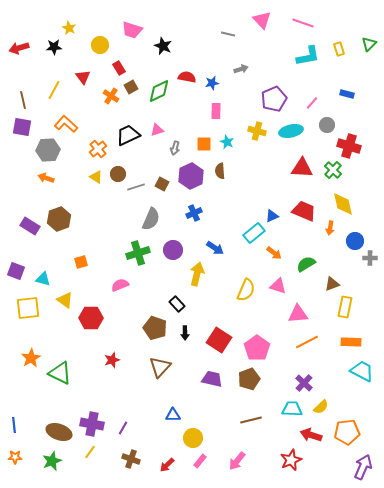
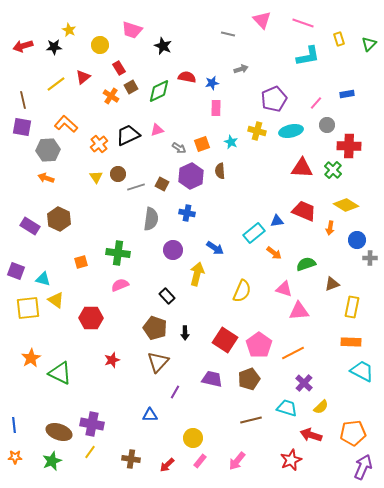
yellow star at (69, 28): moved 2 px down
red arrow at (19, 48): moved 4 px right, 2 px up
yellow rectangle at (339, 49): moved 10 px up
red triangle at (83, 77): rotated 28 degrees clockwise
yellow line at (54, 90): moved 2 px right, 6 px up; rotated 24 degrees clockwise
blue rectangle at (347, 94): rotated 24 degrees counterclockwise
pink line at (312, 103): moved 4 px right
pink rectangle at (216, 111): moved 3 px up
cyan star at (227, 142): moved 4 px right
orange square at (204, 144): moved 2 px left; rotated 21 degrees counterclockwise
red cross at (349, 146): rotated 15 degrees counterclockwise
gray arrow at (175, 148): moved 4 px right; rotated 72 degrees counterclockwise
orange cross at (98, 149): moved 1 px right, 5 px up
yellow triangle at (96, 177): rotated 24 degrees clockwise
yellow diamond at (343, 204): moved 3 px right, 1 px down; rotated 45 degrees counterclockwise
blue cross at (194, 213): moved 7 px left; rotated 35 degrees clockwise
blue triangle at (272, 216): moved 5 px right, 5 px down; rotated 16 degrees clockwise
brown hexagon at (59, 219): rotated 15 degrees counterclockwise
gray semicircle at (151, 219): rotated 15 degrees counterclockwise
blue circle at (355, 241): moved 2 px right, 1 px up
green cross at (138, 253): moved 20 px left; rotated 25 degrees clockwise
green semicircle at (306, 264): rotated 12 degrees clockwise
pink triangle at (278, 286): moved 6 px right, 3 px down
yellow semicircle at (246, 290): moved 4 px left, 1 px down
yellow triangle at (65, 300): moved 9 px left
black rectangle at (177, 304): moved 10 px left, 8 px up
yellow rectangle at (345, 307): moved 7 px right
pink triangle at (298, 314): moved 1 px right, 3 px up
red square at (219, 340): moved 6 px right
orange line at (307, 342): moved 14 px left, 11 px down
pink pentagon at (257, 348): moved 2 px right, 3 px up
brown triangle at (160, 367): moved 2 px left, 5 px up
cyan trapezoid at (292, 409): moved 5 px left, 1 px up; rotated 15 degrees clockwise
blue triangle at (173, 415): moved 23 px left
purple line at (123, 428): moved 52 px right, 36 px up
orange pentagon at (347, 432): moved 6 px right, 1 px down
brown cross at (131, 459): rotated 12 degrees counterclockwise
